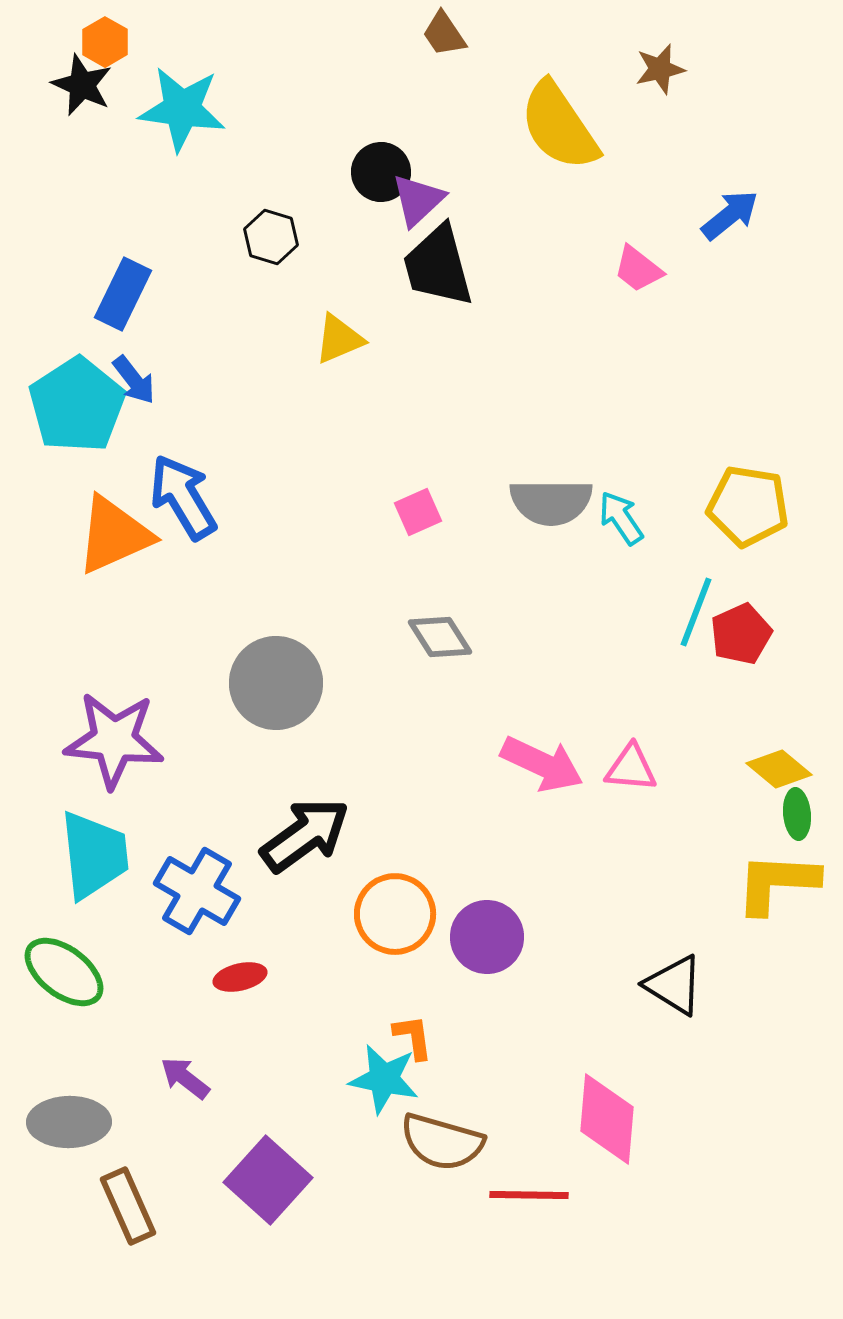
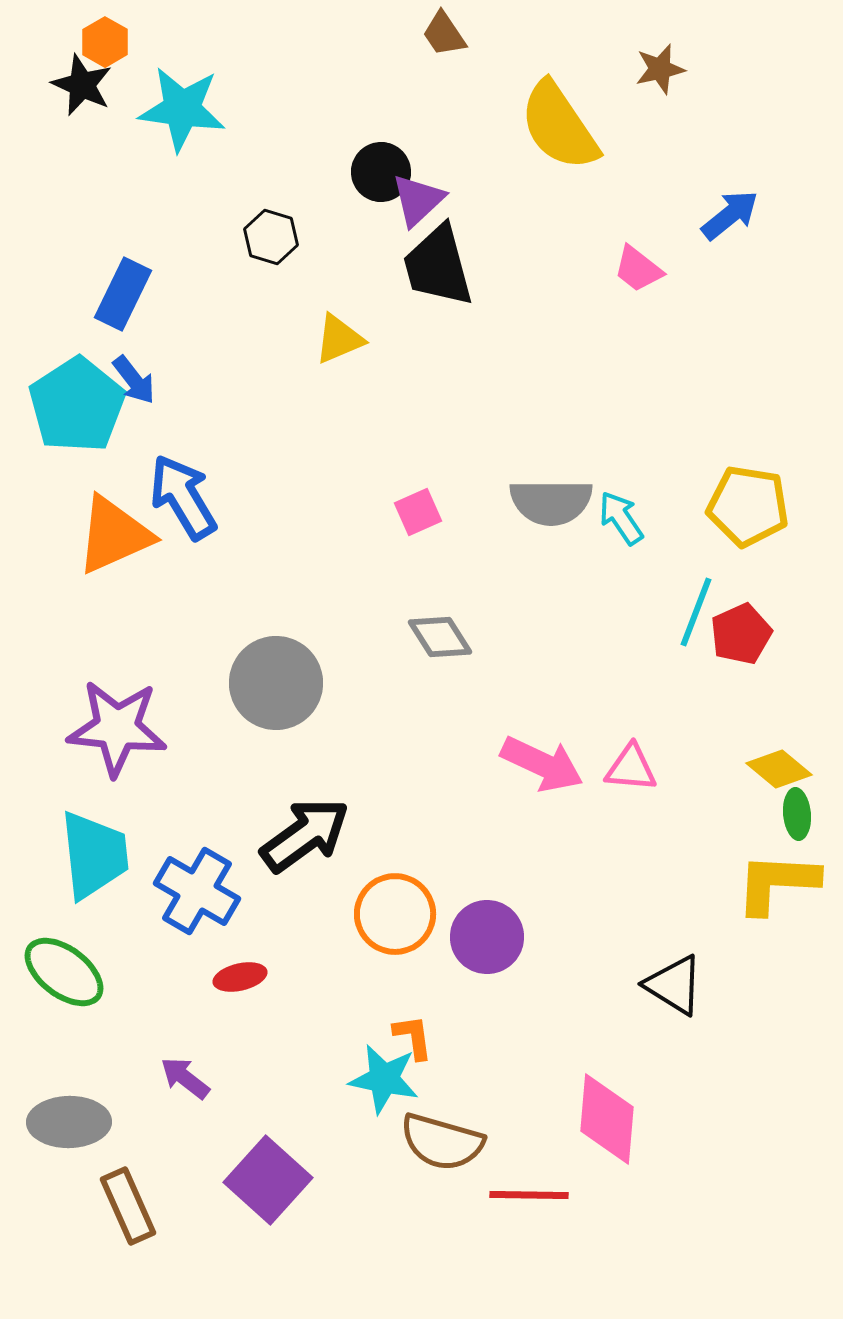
purple star at (114, 740): moved 3 px right, 12 px up
